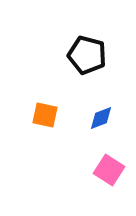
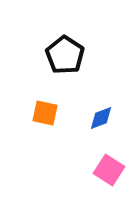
black pentagon: moved 22 px left; rotated 18 degrees clockwise
orange square: moved 2 px up
